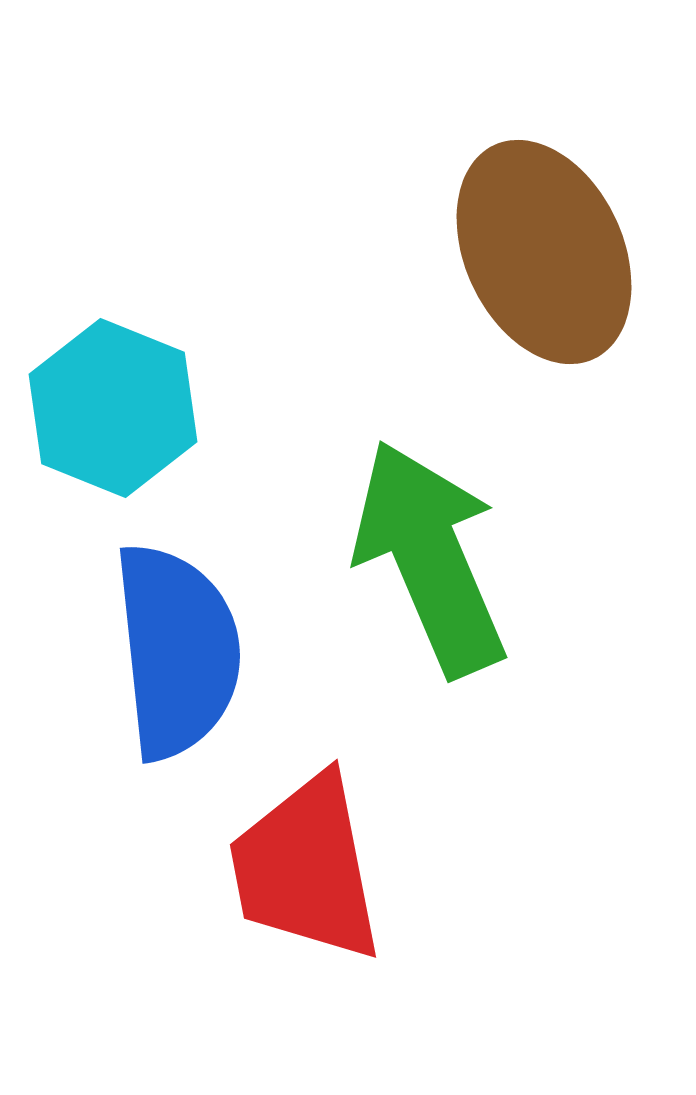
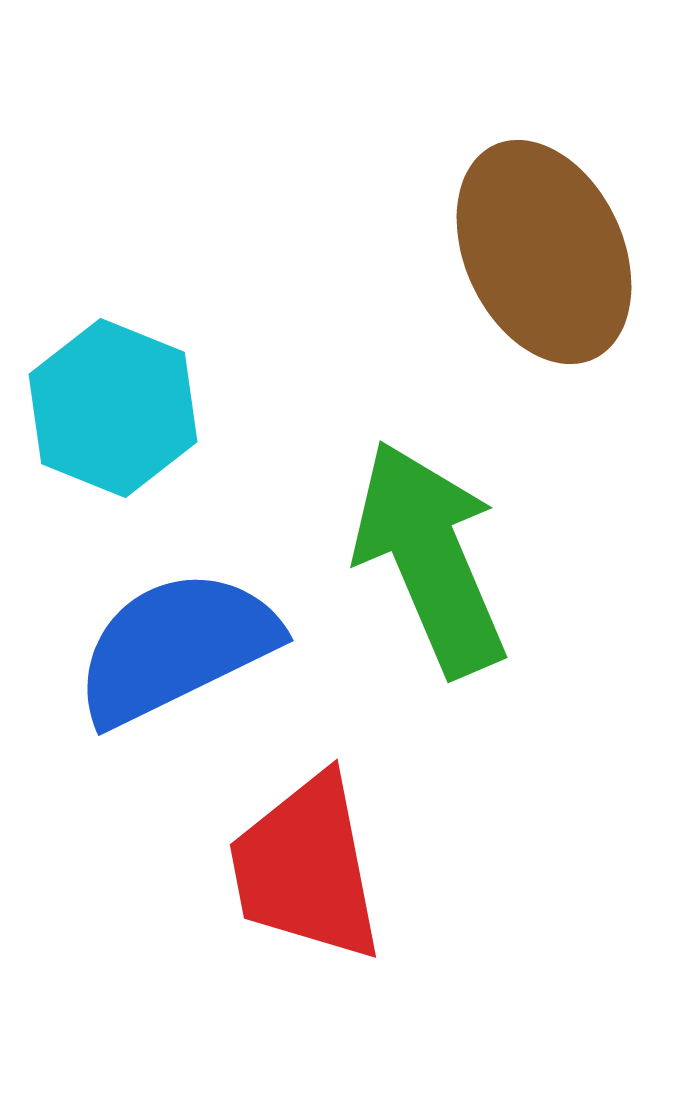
blue semicircle: moved 1 px left, 4 px up; rotated 110 degrees counterclockwise
